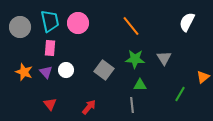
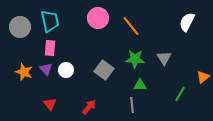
pink circle: moved 20 px right, 5 px up
purple triangle: moved 3 px up
